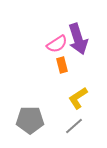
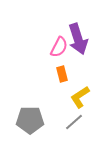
pink semicircle: moved 2 px right, 3 px down; rotated 30 degrees counterclockwise
orange rectangle: moved 9 px down
yellow L-shape: moved 2 px right, 1 px up
gray line: moved 4 px up
